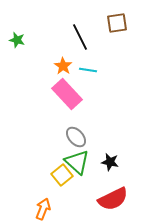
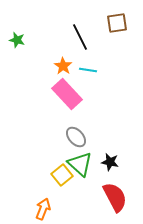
green triangle: moved 3 px right, 2 px down
red semicircle: moved 2 px right, 2 px up; rotated 92 degrees counterclockwise
